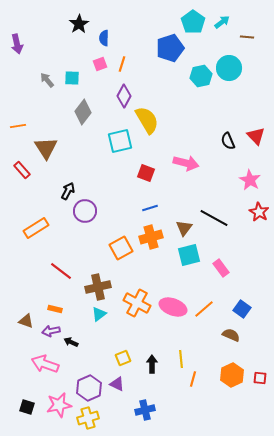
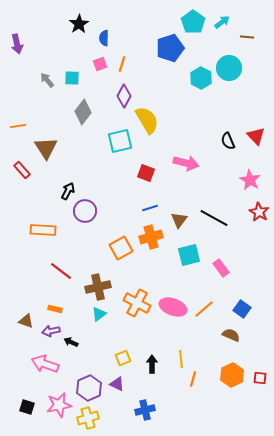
cyan hexagon at (201, 76): moved 2 px down; rotated 20 degrees counterclockwise
orange rectangle at (36, 228): moved 7 px right, 2 px down; rotated 35 degrees clockwise
brown triangle at (184, 228): moved 5 px left, 8 px up
